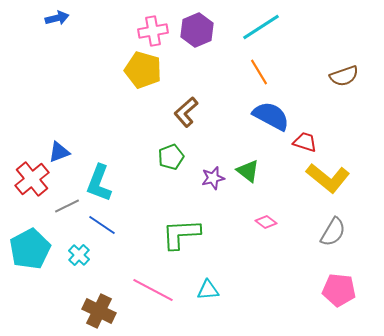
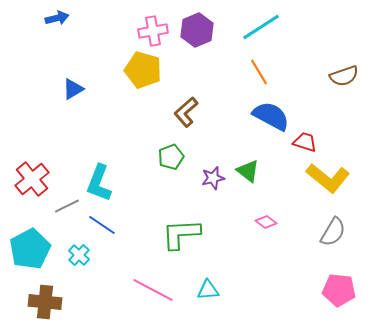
blue triangle: moved 14 px right, 63 px up; rotated 10 degrees counterclockwise
brown cross: moved 54 px left, 9 px up; rotated 20 degrees counterclockwise
